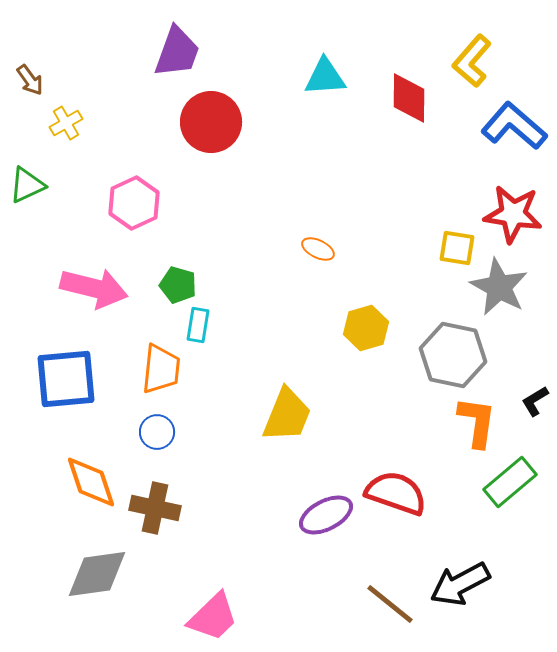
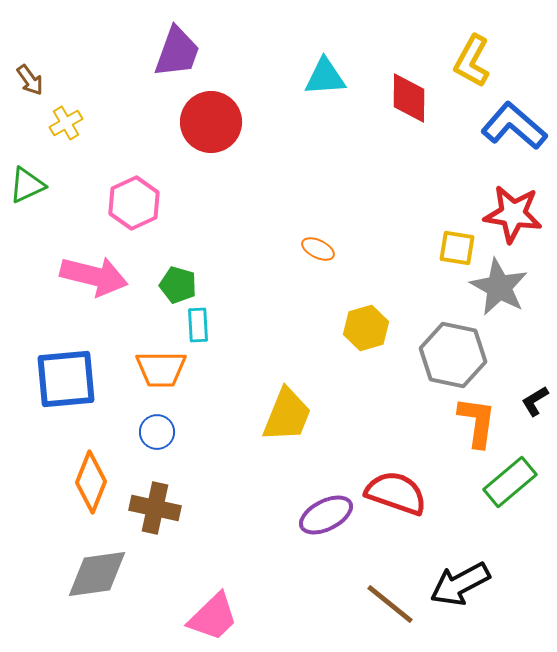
yellow L-shape: rotated 12 degrees counterclockwise
pink arrow: moved 12 px up
cyan rectangle: rotated 12 degrees counterclockwise
orange trapezoid: rotated 84 degrees clockwise
orange diamond: rotated 40 degrees clockwise
